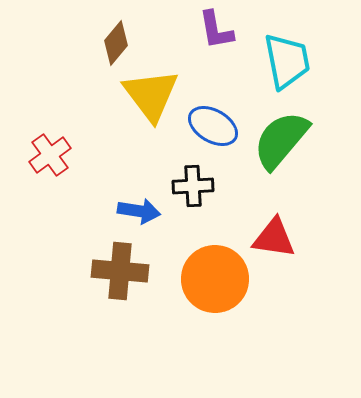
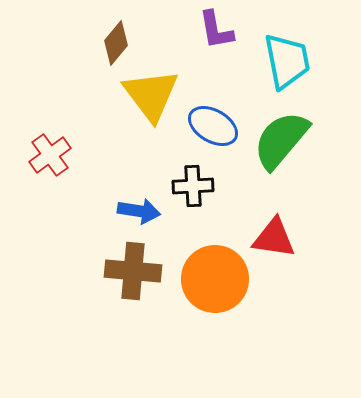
brown cross: moved 13 px right
